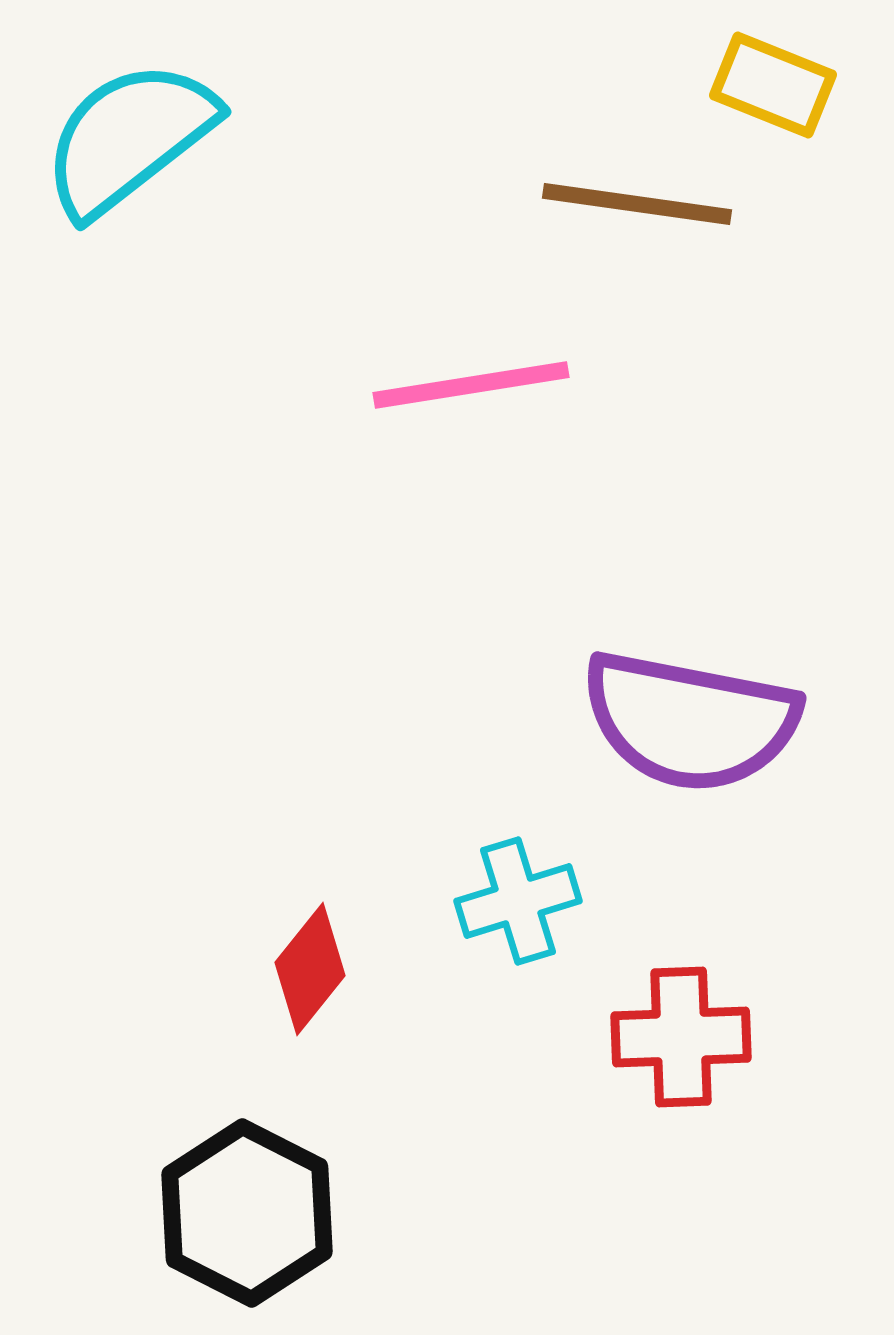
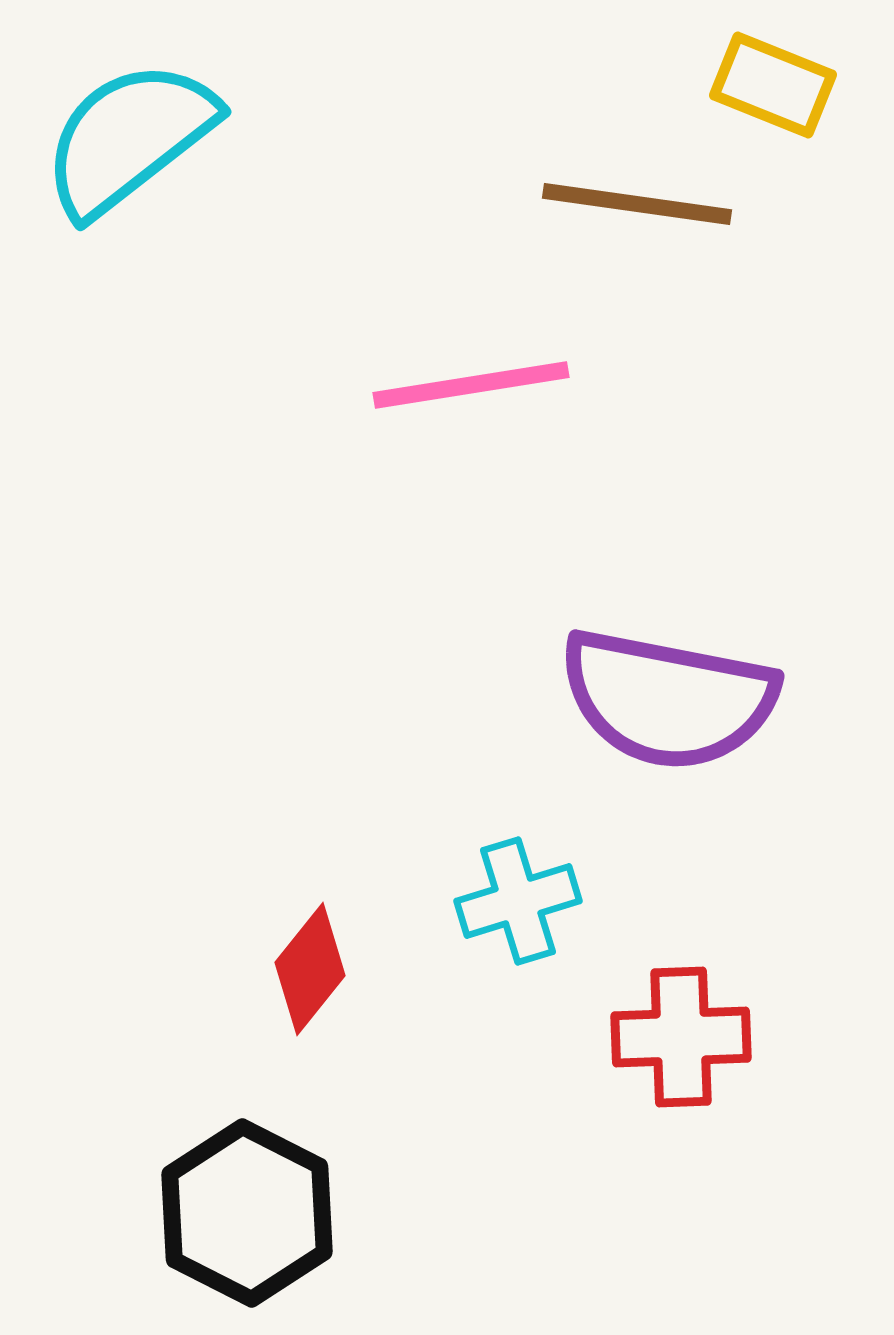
purple semicircle: moved 22 px left, 22 px up
